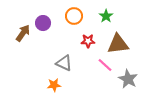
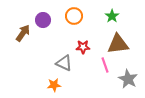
green star: moved 6 px right
purple circle: moved 3 px up
red star: moved 5 px left, 6 px down
pink line: rotated 28 degrees clockwise
